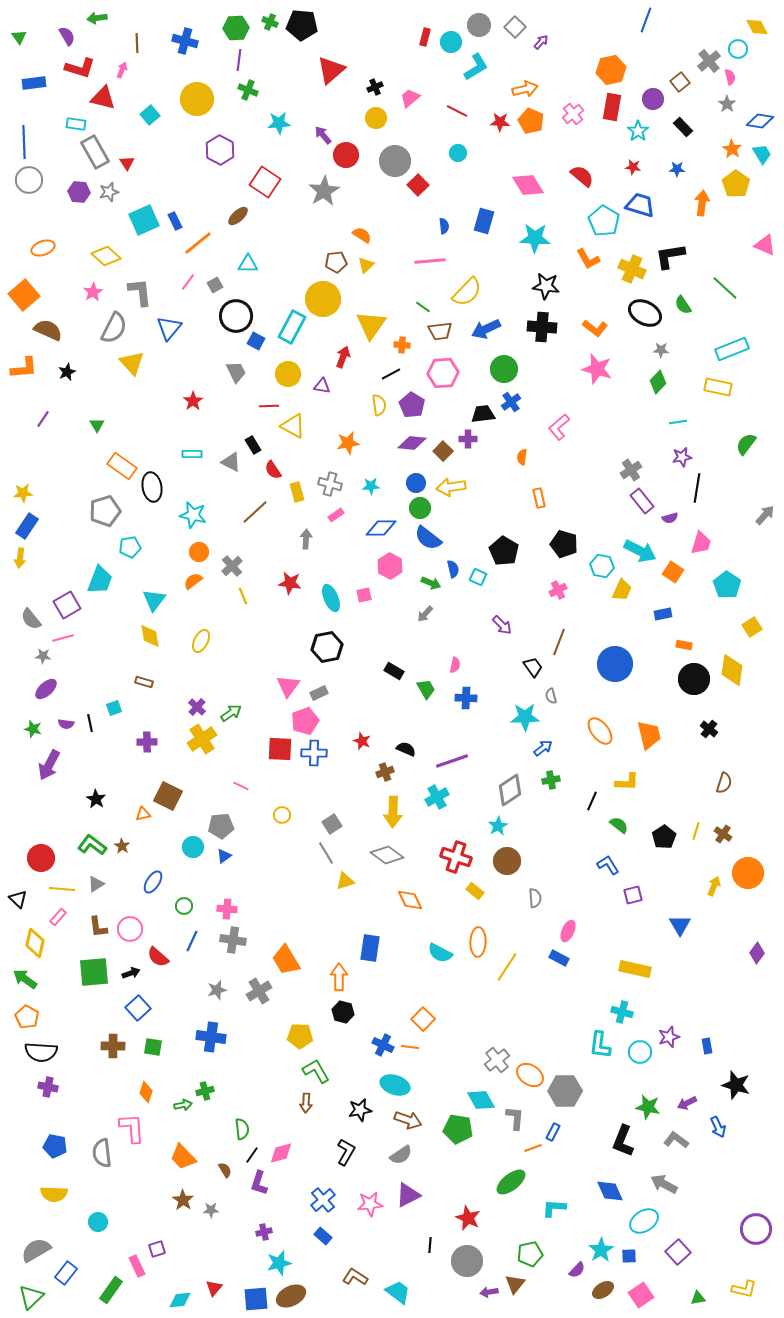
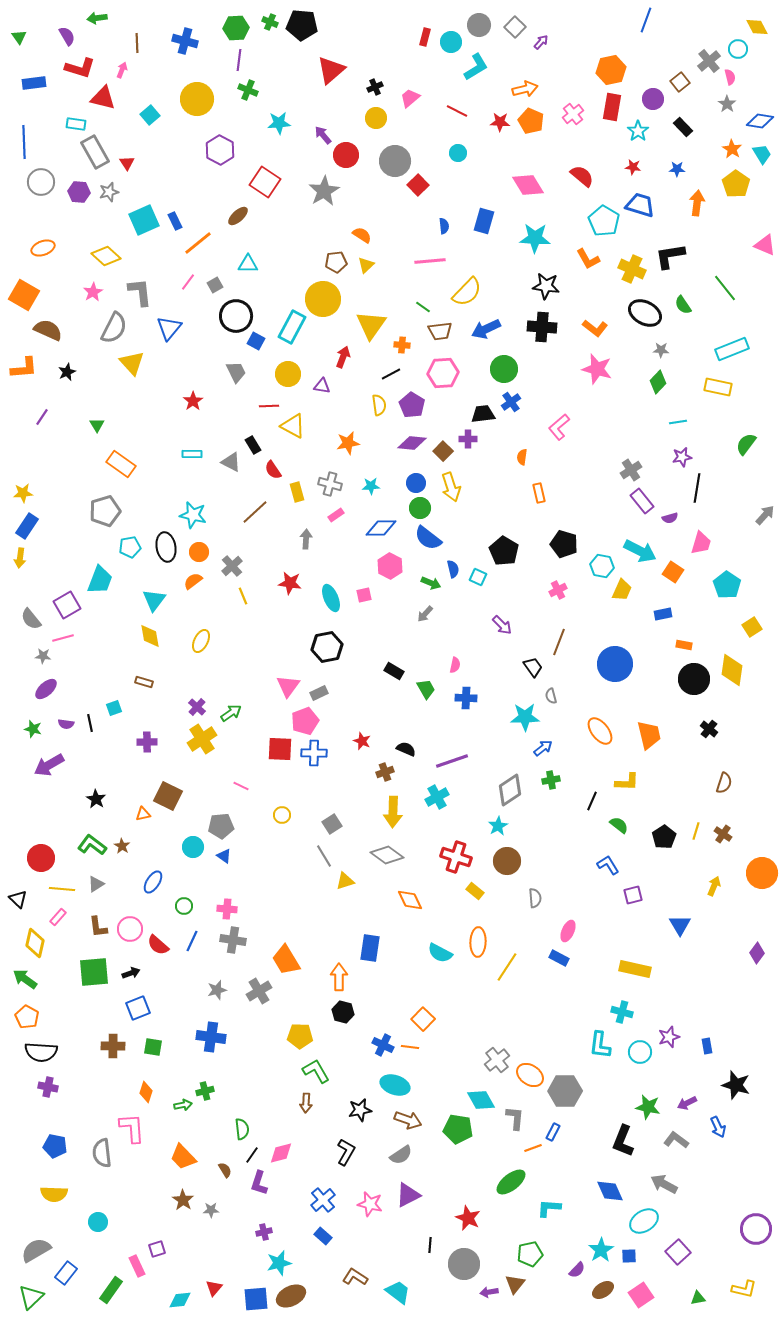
gray circle at (29, 180): moved 12 px right, 2 px down
orange arrow at (702, 203): moved 5 px left
green line at (725, 288): rotated 8 degrees clockwise
orange square at (24, 295): rotated 20 degrees counterclockwise
purple line at (43, 419): moved 1 px left, 2 px up
orange rectangle at (122, 466): moved 1 px left, 2 px up
black ellipse at (152, 487): moved 14 px right, 60 px down
yellow arrow at (451, 487): rotated 100 degrees counterclockwise
orange rectangle at (539, 498): moved 5 px up
purple arrow at (49, 765): rotated 32 degrees clockwise
gray line at (326, 853): moved 2 px left, 3 px down
blue triangle at (224, 856): rotated 49 degrees counterclockwise
orange circle at (748, 873): moved 14 px right
red semicircle at (158, 957): moved 12 px up
blue square at (138, 1008): rotated 20 degrees clockwise
pink star at (370, 1204): rotated 20 degrees clockwise
cyan L-shape at (554, 1208): moved 5 px left
gray circle at (467, 1261): moved 3 px left, 3 px down
